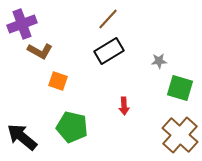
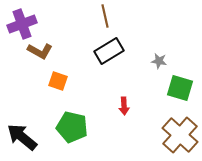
brown line: moved 3 px left, 3 px up; rotated 55 degrees counterclockwise
gray star: rotated 14 degrees clockwise
